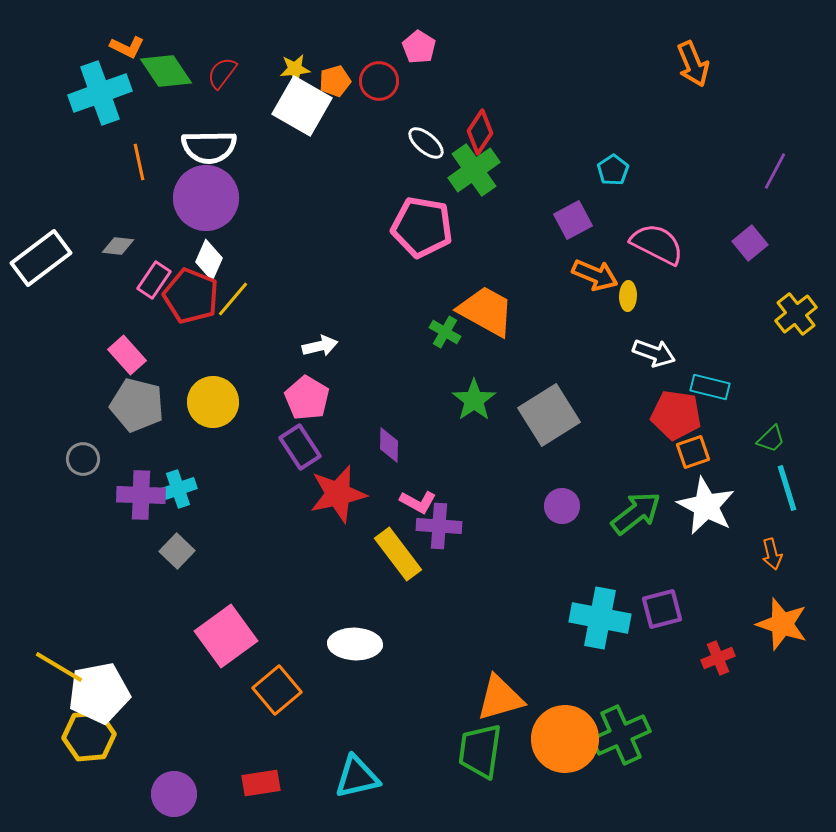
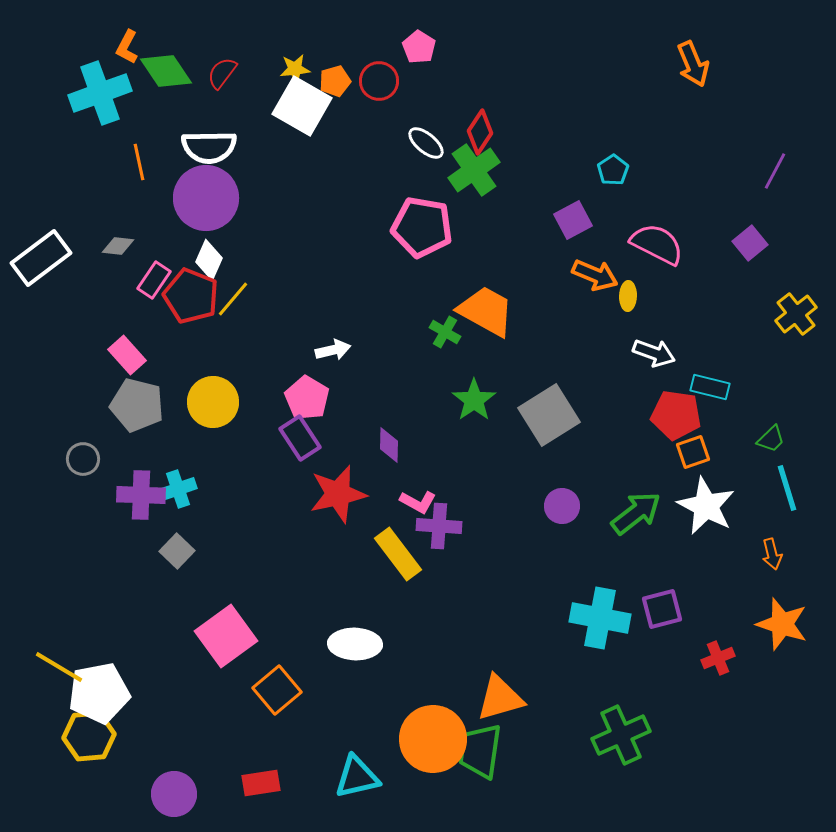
orange L-shape at (127, 47): rotated 92 degrees clockwise
white arrow at (320, 346): moved 13 px right, 4 px down
purple rectangle at (300, 447): moved 9 px up
orange circle at (565, 739): moved 132 px left
